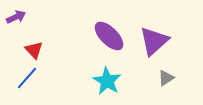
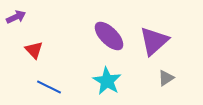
blue line: moved 22 px right, 9 px down; rotated 75 degrees clockwise
